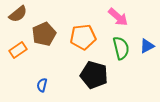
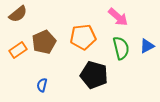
brown pentagon: moved 8 px down
